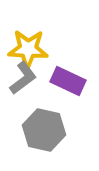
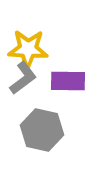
purple rectangle: rotated 24 degrees counterclockwise
gray hexagon: moved 2 px left
